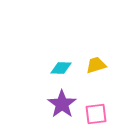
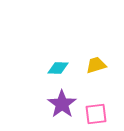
cyan diamond: moved 3 px left
